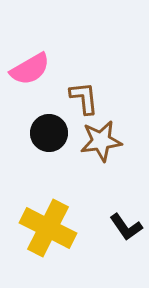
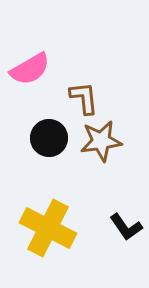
black circle: moved 5 px down
